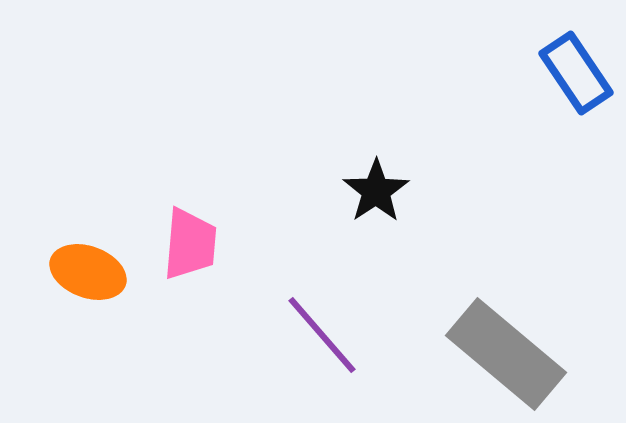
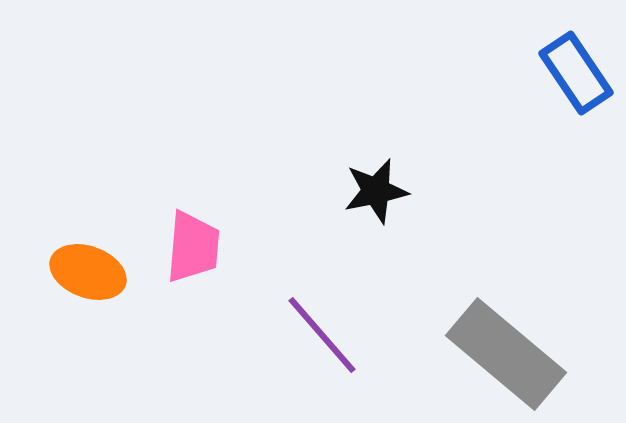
black star: rotated 22 degrees clockwise
pink trapezoid: moved 3 px right, 3 px down
